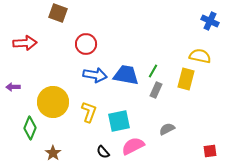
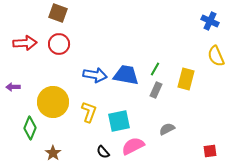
red circle: moved 27 px left
yellow semicircle: moved 16 px right; rotated 125 degrees counterclockwise
green line: moved 2 px right, 2 px up
